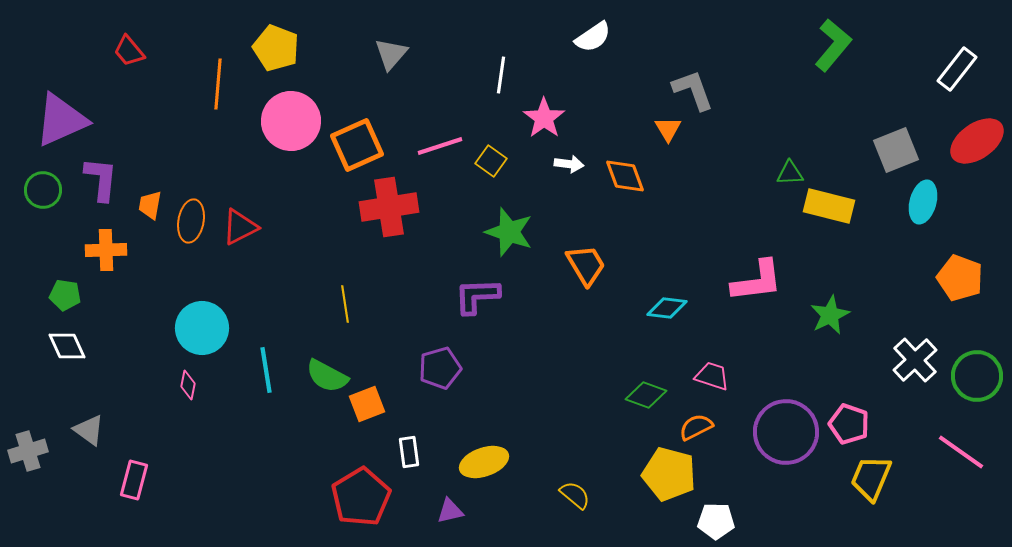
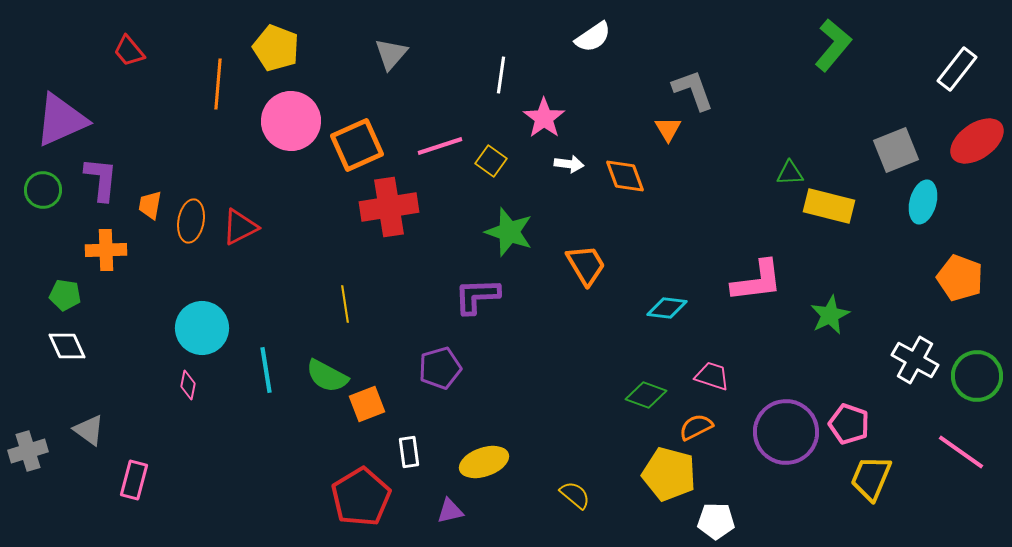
white cross at (915, 360): rotated 18 degrees counterclockwise
